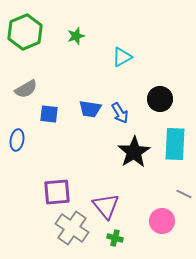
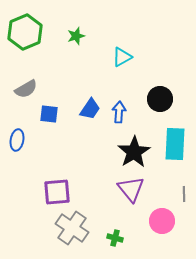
blue trapezoid: rotated 65 degrees counterclockwise
blue arrow: moved 1 px left, 1 px up; rotated 145 degrees counterclockwise
gray line: rotated 63 degrees clockwise
purple triangle: moved 25 px right, 17 px up
